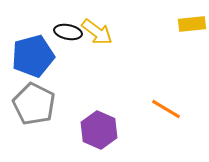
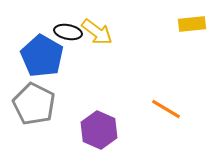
blue pentagon: moved 9 px right; rotated 27 degrees counterclockwise
